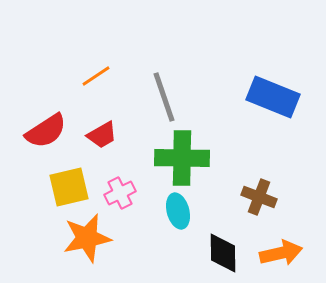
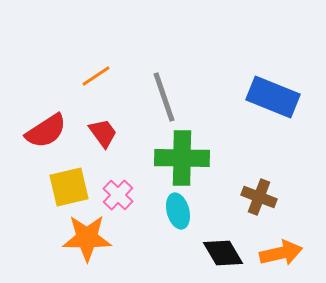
red trapezoid: moved 1 px right, 2 px up; rotated 96 degrees counterclockwise
pink cross: moved 2 px left, 2 px down; rotated 20 degrees counterclockwise
orange star: rotated 12 degrees clockwise
black diamond: rotated 30 degrees counterclockwise
